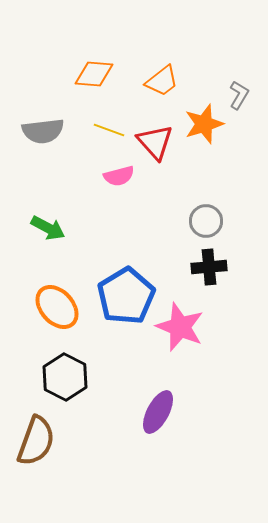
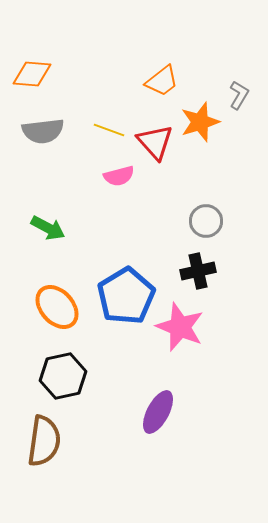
orange diamond: moved 62 px left
orange star: moved 4 px left, 2 px up
black cross: moved 11 px left, 4 px down; rotated 8 degrees counterclockwise
black hexagon: moved 2 px left, 1 px up; rotated 21 degrees clockwise
brown semicircle: moved 8 px right; rotated 12 degrees counterclockwise
